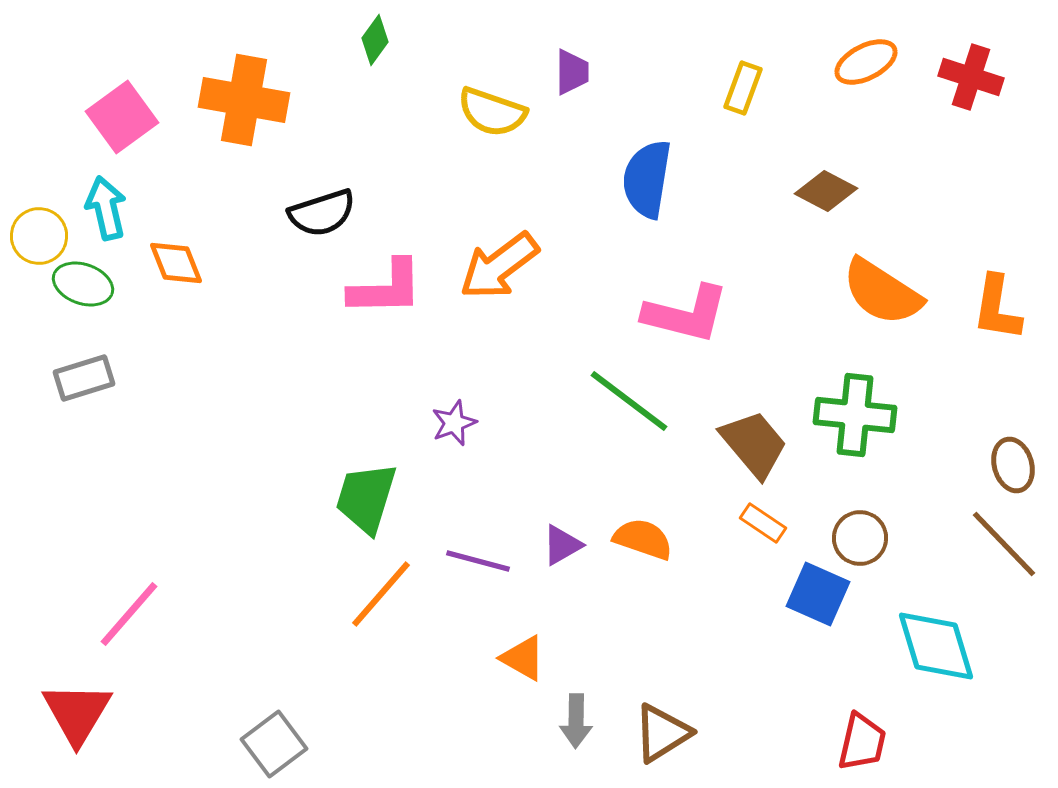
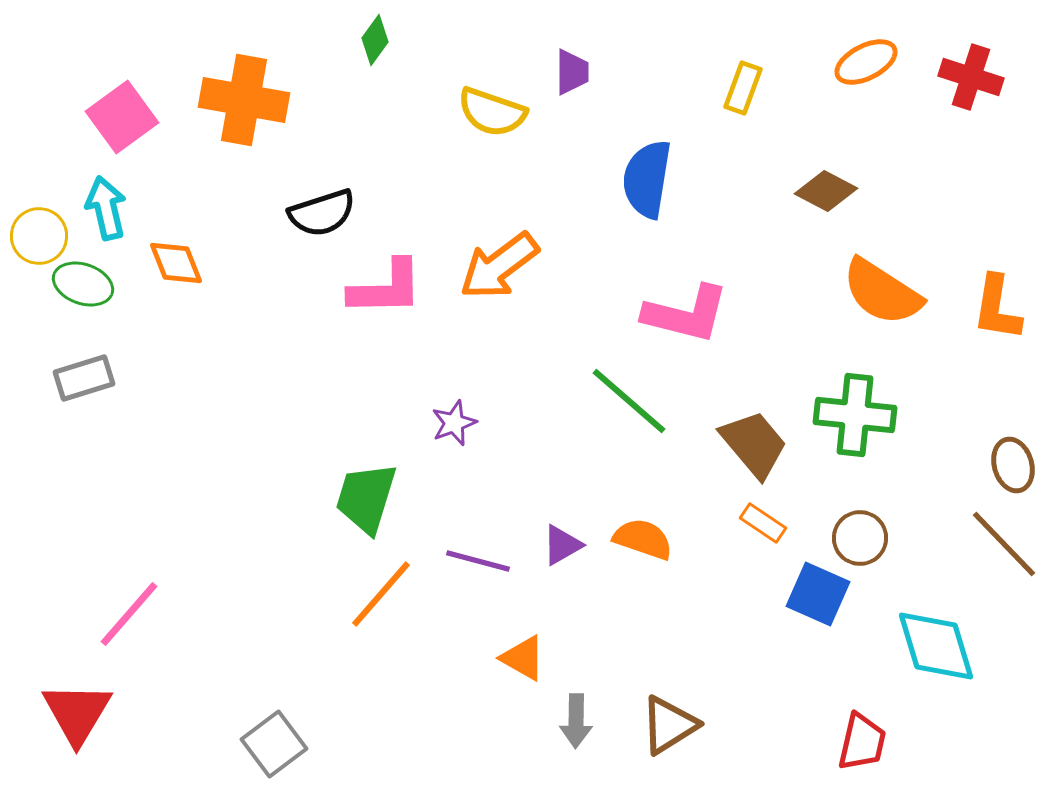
green line at (629, 401): rotated 4 degrees clockwise
brown triangle at (662, 733): moved 7 px right, 8 px up
